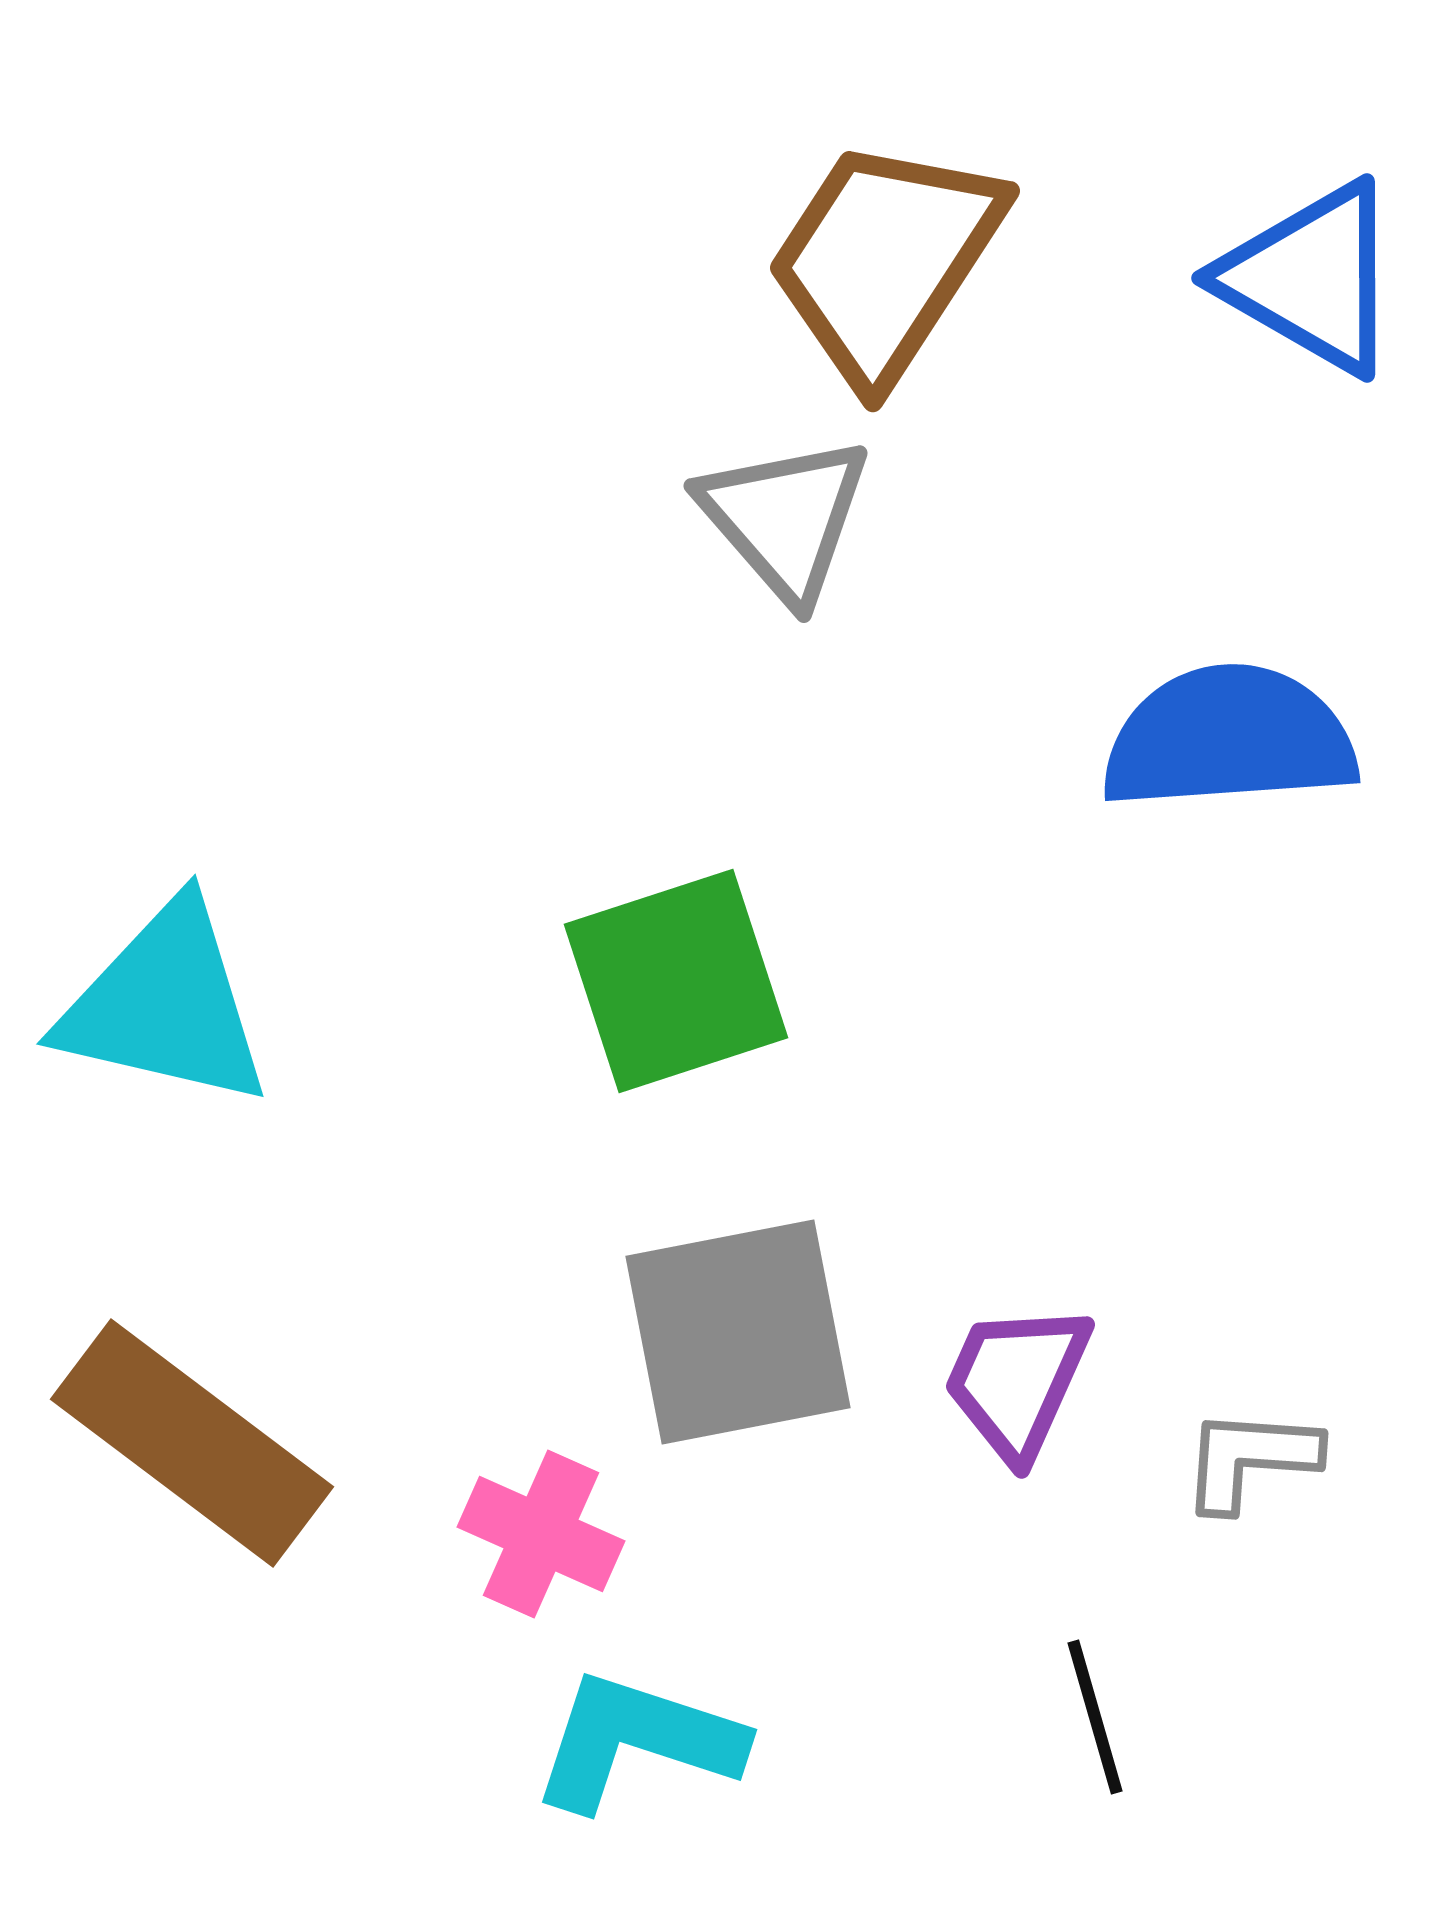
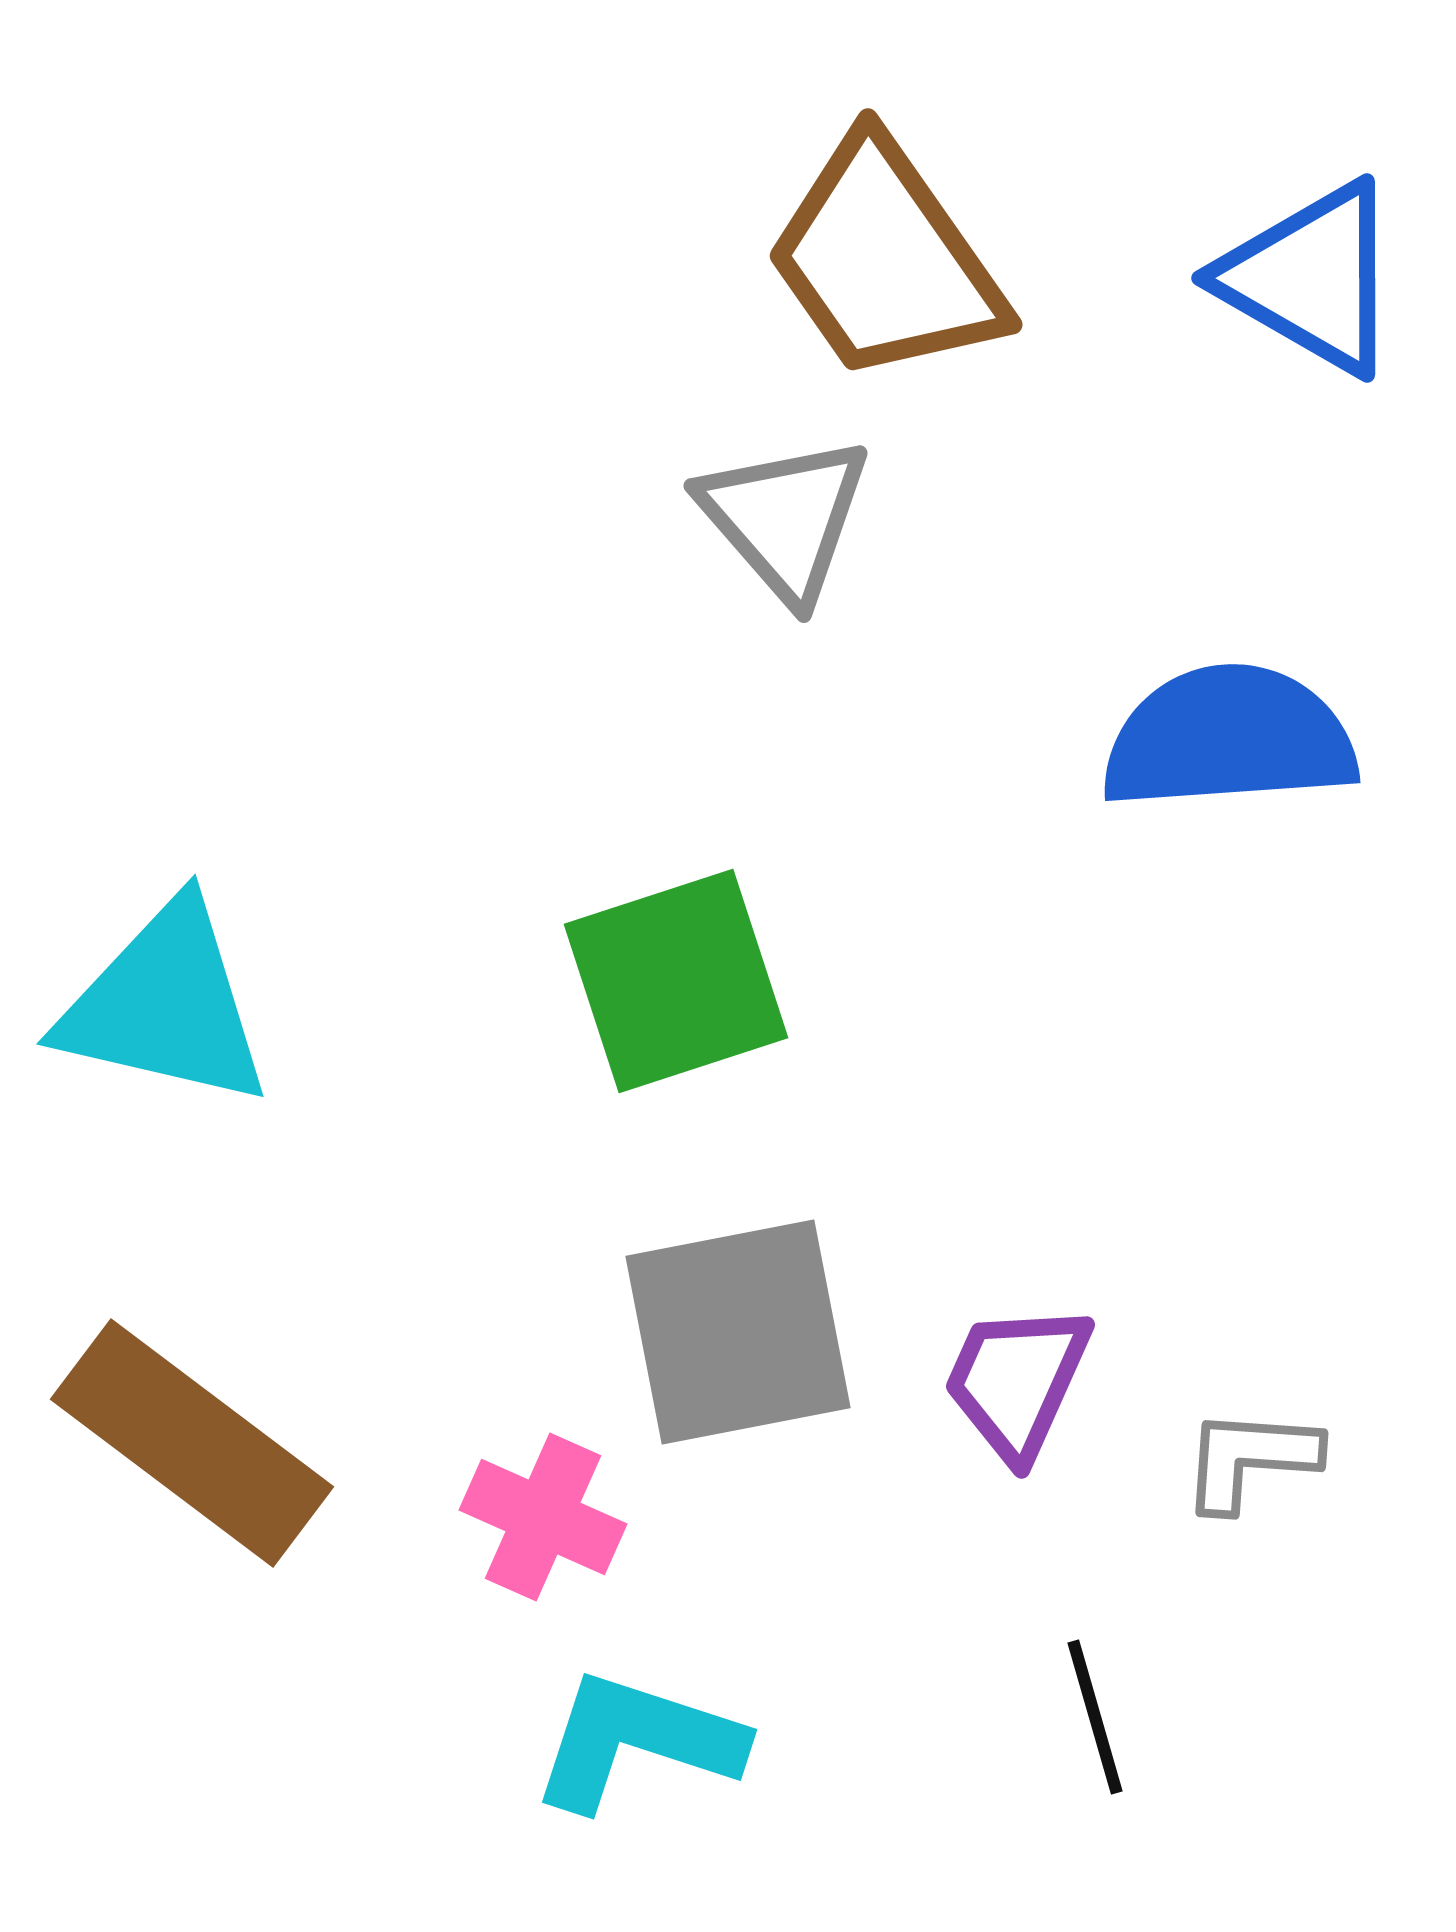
brown trapezoid: rotated 68 degrees counterclockwise
pink cross: moved 2 px right, 17 px up
